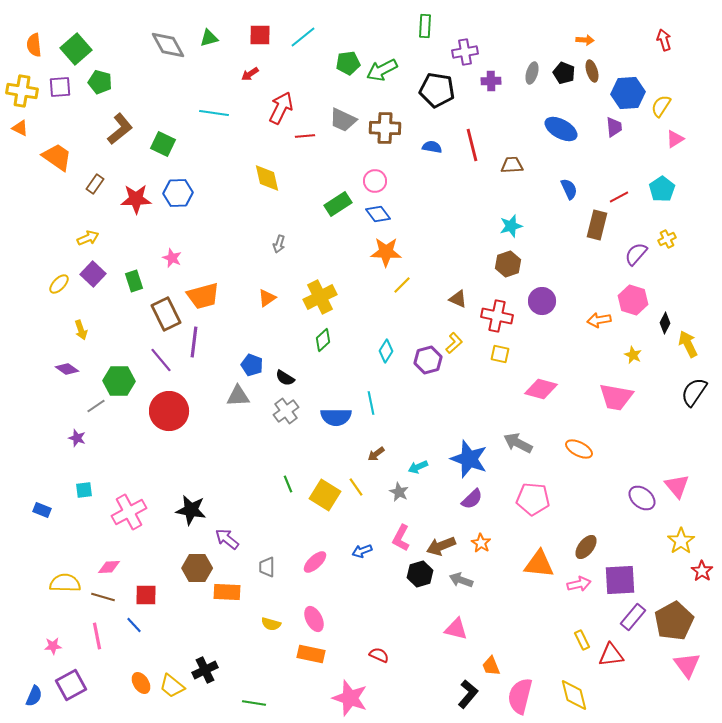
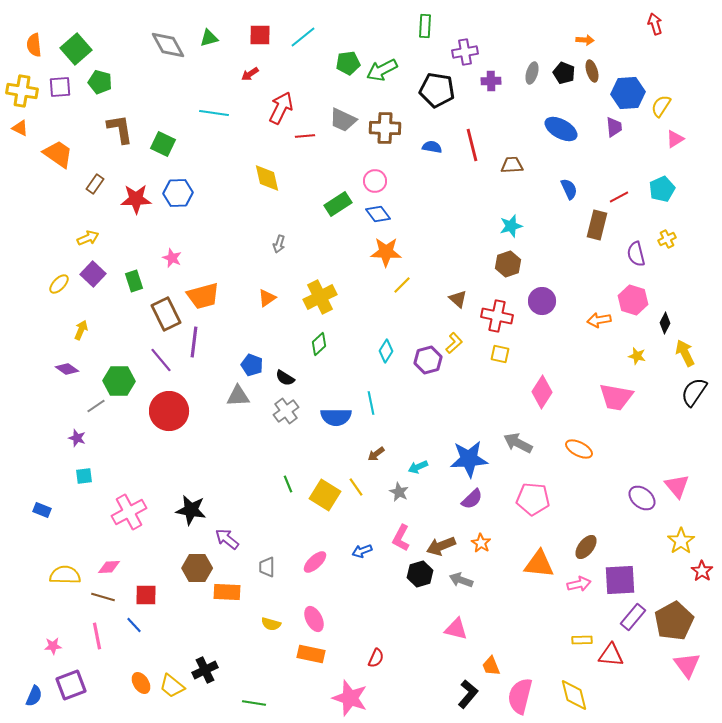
red arrow at (664, 40): moved 9 px left, 16 px up
brown L-shape at (120, 129): rotated 60 degrees counterclockwise
orange trapezoid at (57, 157): moved 1 px right, 3 px up
cyan pentagon at (662, 189): rotated 10 degrees clockwise
purple semicircle at (636, 254): rotated 55 degrees counterclockwise
brown triangle at (458, 299): rotated 18 degrees clockwise
yellow arrow at (81, 330): rotated 138 degrees counterclockwise
green diamond at (323, 340): moved 4 px left, 4 px down
yellow arrow at (688, 344): moved 3 px left, 9 px down
yellow star at (633, 355): moved 4 px right, 1 px down; rotated 12 degrees counterclockwise
pink diamond at (541, 389): moved 1 px right, 3 px down; rotated 72 degrees counterclockwise
blue star at (469, 459): rotated 24 degrees counterclockwise
cyan square at (84, 490): moved 14 px up
yellow semicircle at (65, 583): moved 8 px up
yellow rectangle at (582, 640): rotated 66 degrees counterclockwise
red semicircle at (379, 655): moved 3 px left, 3 px down; rotated 90 degrees clockwise
red triangle at (611, 655): rotated 12 degrees clockwise
purple square at (71, 685): rotated 8 degrees clockwise
